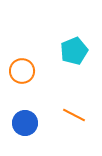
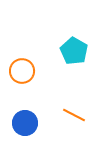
cyan pentagon: rotated 20 degrees counterclockwise
